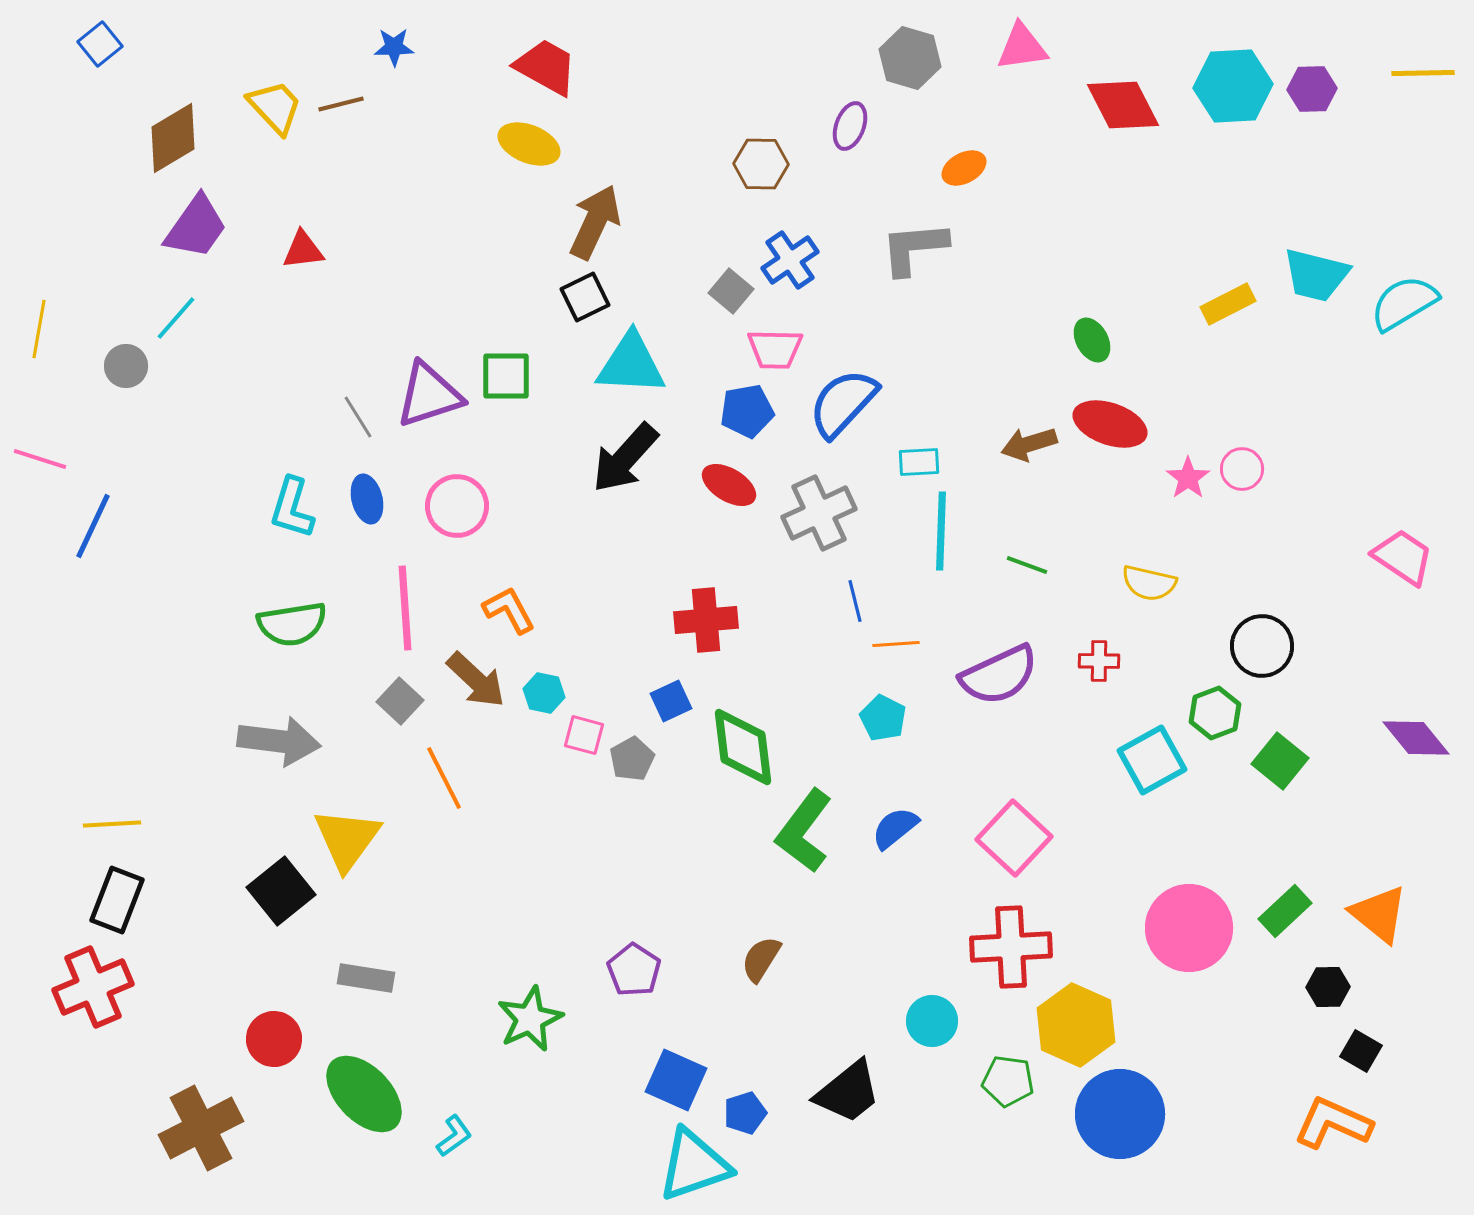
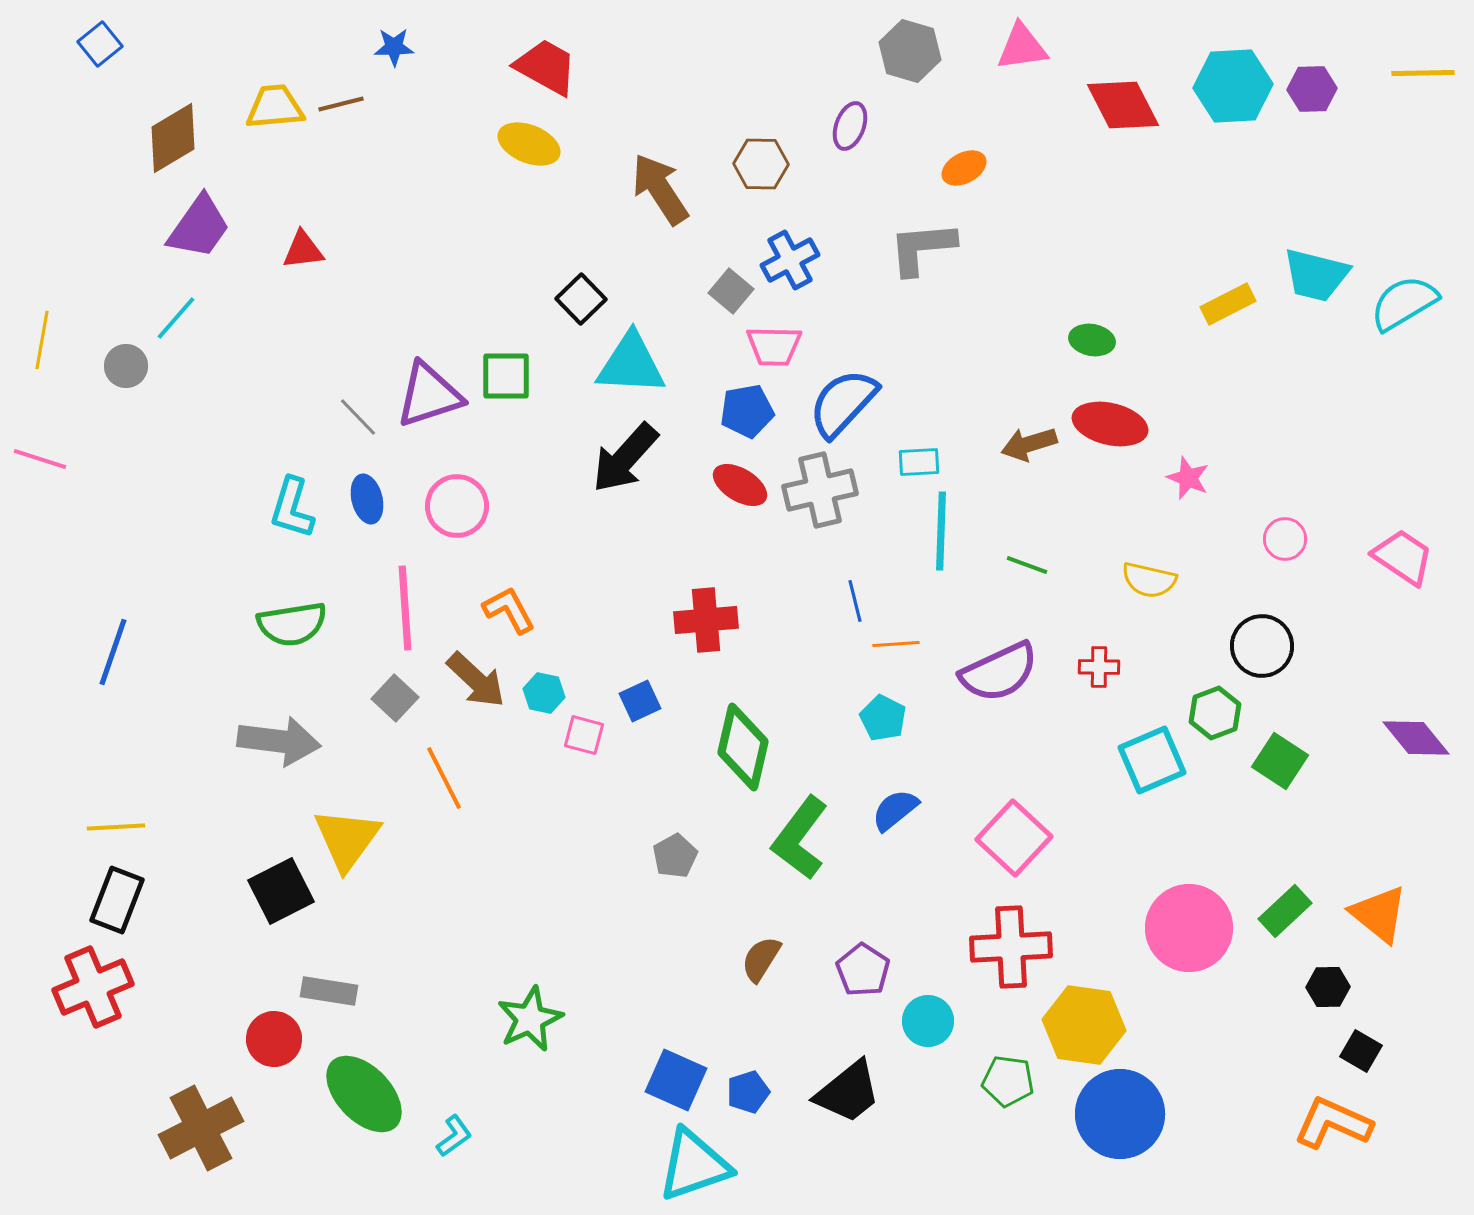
gray hexagon at (910, 58): moved 7 px up
yellow trapezoid at (275, 107): rotated 52 degrees counterclockwise
brown arrow at (595, 222): moved 65 px right, 33 px up; rotated 58 degrees counterclockwise
purple trapezoid at (196, 227): moved 3 px right
gray L-shape at (914, 248): moved 8 px right
blue cross at (790, 260): rotated 6 degrees clockwise
black square at (585, 297): moved 4 px left, 2 px down; rotated 18 degrees counterclockwise
yellow line at (39, 329): moved 3 px right, 11 px down
green ellipse at (1092, 340): rotated 51 degrees counterclockwise
pink trapezoid at (775, 349): moved 1 px left, 3 px up
gray line at (358, 417): rotated 12 degrees counterclockwise
red ellipse at (1110, 424): rotated 6 degrees counterclockwise
pink circle at (1242, 469): moved 43 px right, 70 px down
pink star at (1188, 478): rotated 15 degrees counterclockwise
red ellipse at (729, 485): moved 11 px right
gray cross at (819, 513): moved 1 px right, 23 px up; rotated 12 degrees clockwise
blue line at (93, 526): moved 20 px right, 126 px down; rotated 6 degrees counterclockwise
yellow semicircle at (1149, 583): moved 3 px up
red cross at (1099, 661): moved 6 px down
purple semicircle at (999, 675): moved 3 px up
gray square at (400, 701): moved 5 px left, 3 px up
blue square at (671, 701): moved 31 px left
green diamond at (743, 747): rotated 20 degrees clockwise
gray pentagon at (632, 759): moved 43 px right, 97 px down
cyan square at (1152, 760): rotated 6 degrees clockwise
green square at (1280, 761): rotated 6 degrees counterclockwise
yellow line at (112, 824): moved 4 px right, 3 px down
blue semicircle at (895, 828): moved 18 px up
green L-shape at (804, 831): moved 4 px left, 7 px down
black square at (281, 891): rotated 12 degrees clockwise
purple pentagon at (634, 970): moved 229 px right
gray rectangle at (366, 978): moved 37 px left, 13 px down
cyan circle at (932, 1021): moved 4 px left
yellow hexagon at (1076, 1025): moved 8 px right; rotated 16 degrees counterclockwise
blue pentagon at (745, 1113): moved 3 px right, 21 px up
